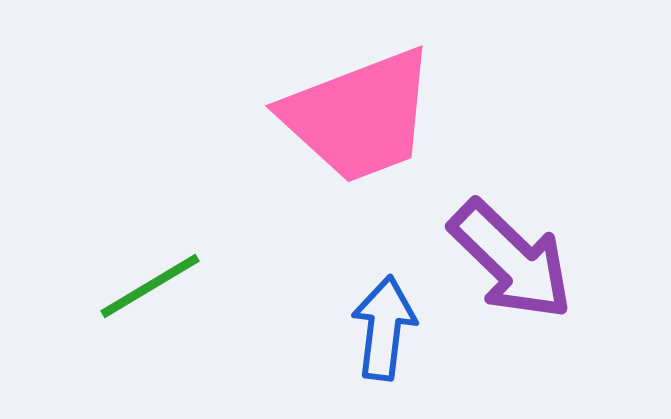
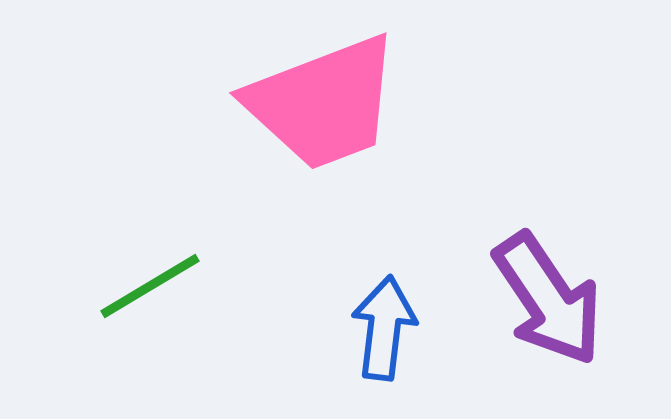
pink trapezoid: moved 36 px left, 13 px up
purple arrow: moved 37 px right, 39 px down; rotated 12 degrees clockwise
